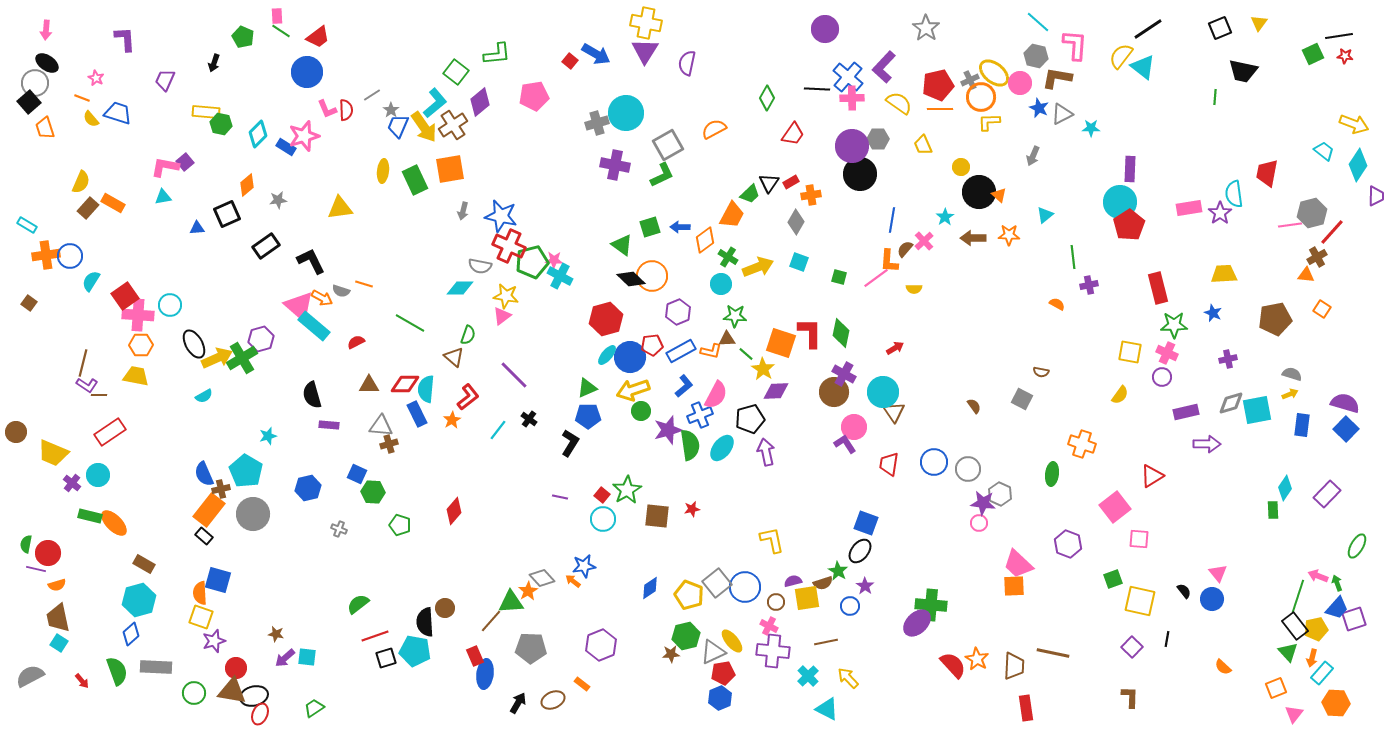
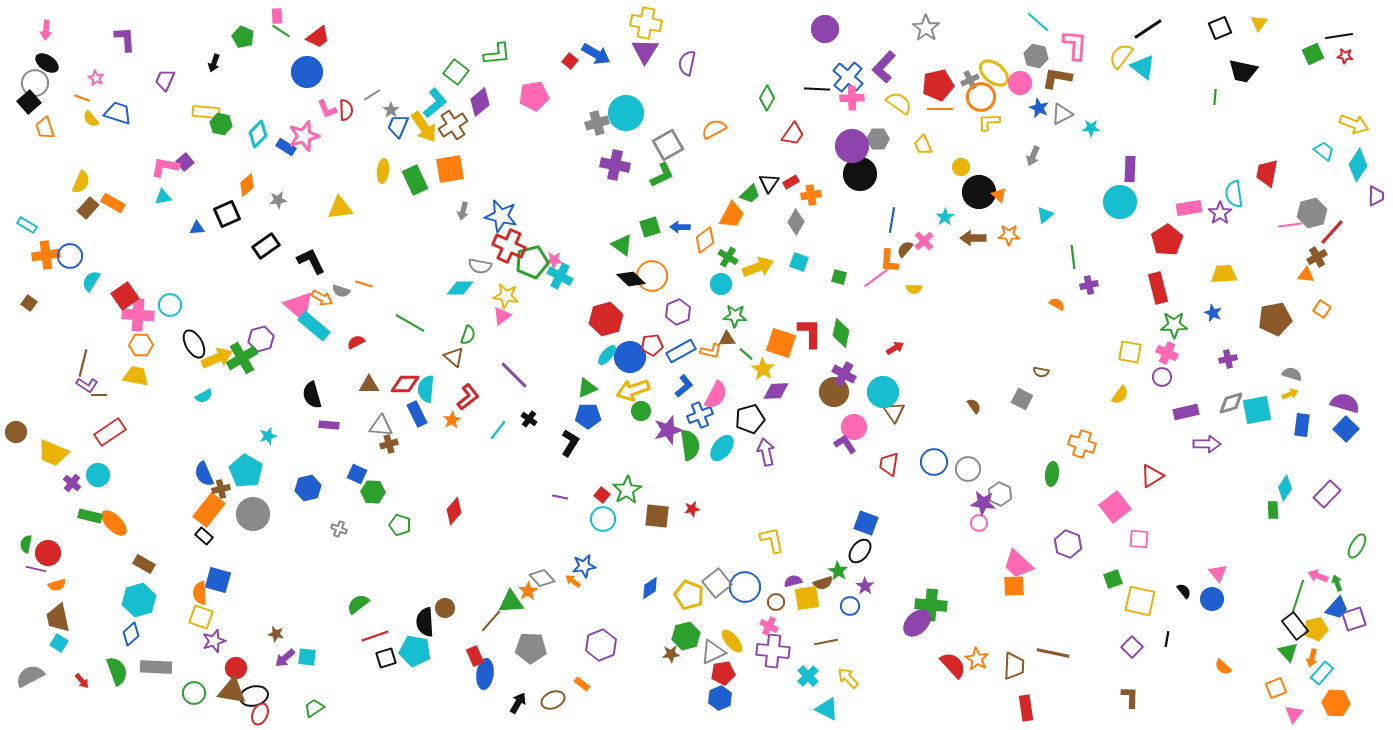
red pentagon at (1129, 225): moved 38 px right, 15 px down
